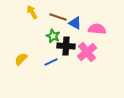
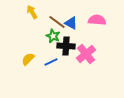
brown line: moved 1 px left, 5 px down; rotated 18 degrees clockwise
blue triangle: moved 4 px left
pink semicircle: moved 9 px up
pink cross: moved 1 px left, 2 px down
yellow semicircle: moved 7 px right
